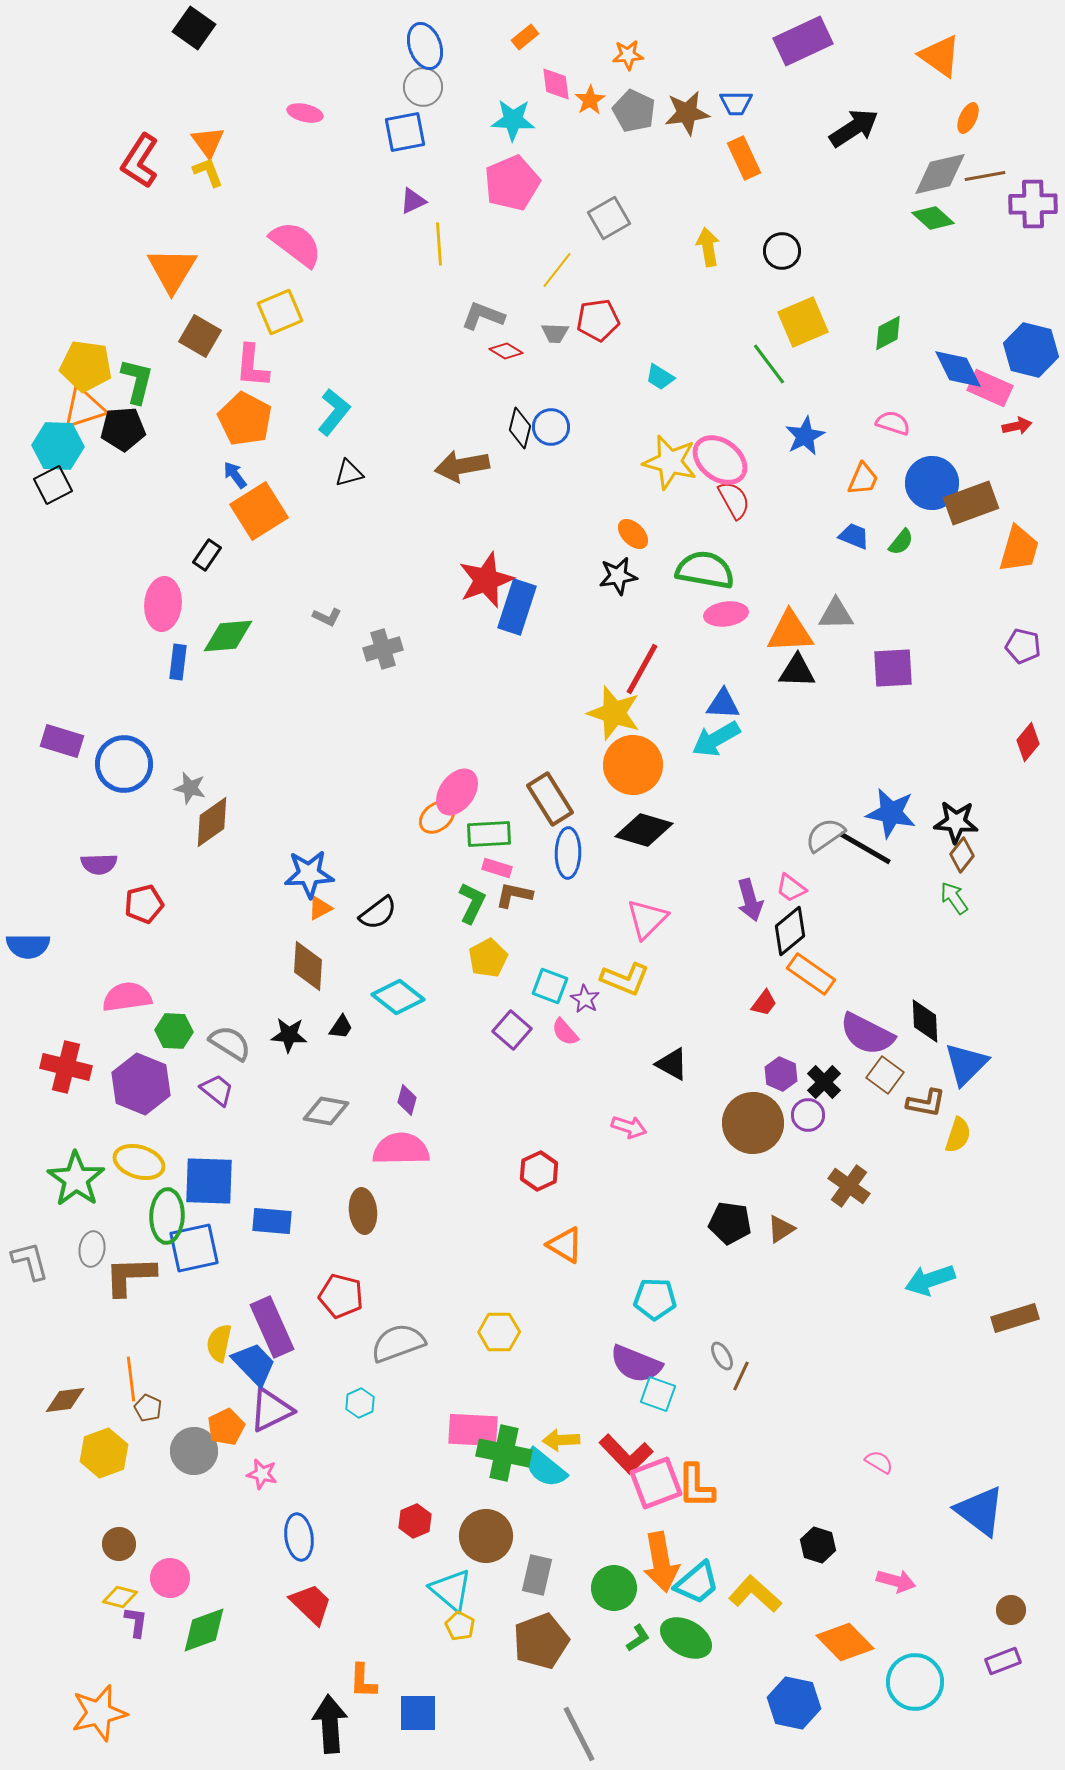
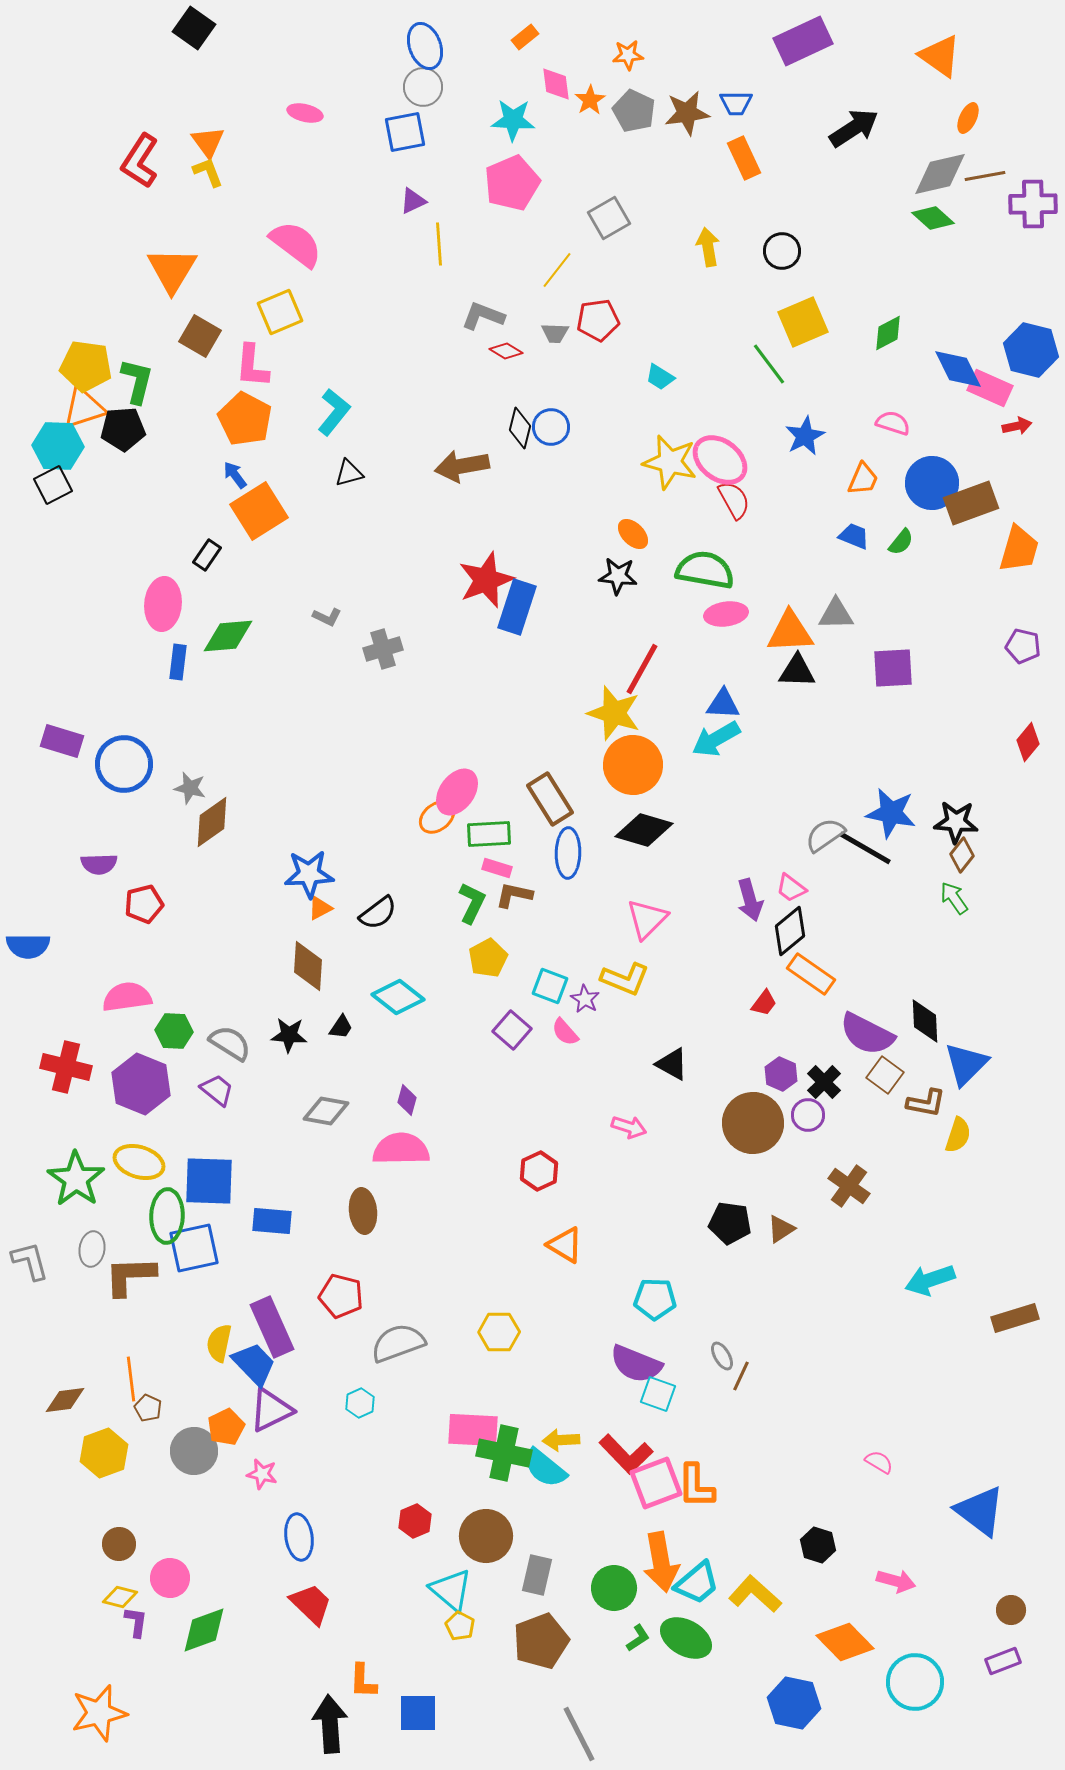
black star at (618, 576): rotated 15 degrees clockwise
